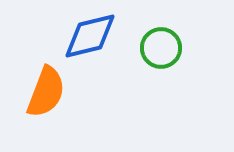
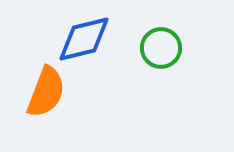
blue diamond: moved 6 px left, 3 px down
